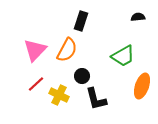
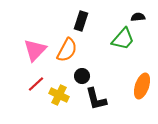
green trapezoid: moved 17 px up; rotated 20 degrees counterclockwise
